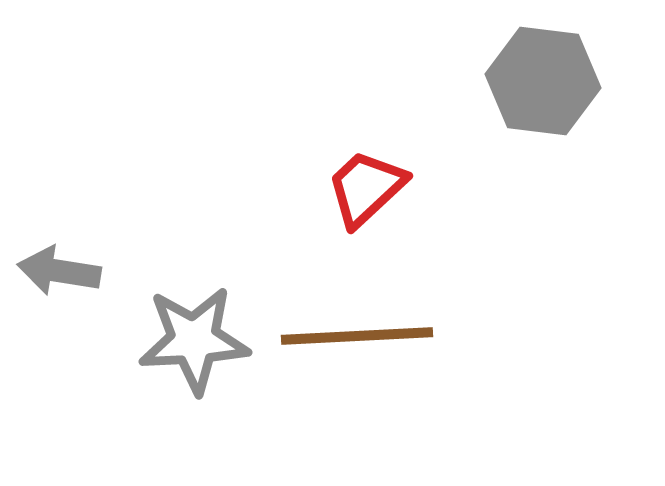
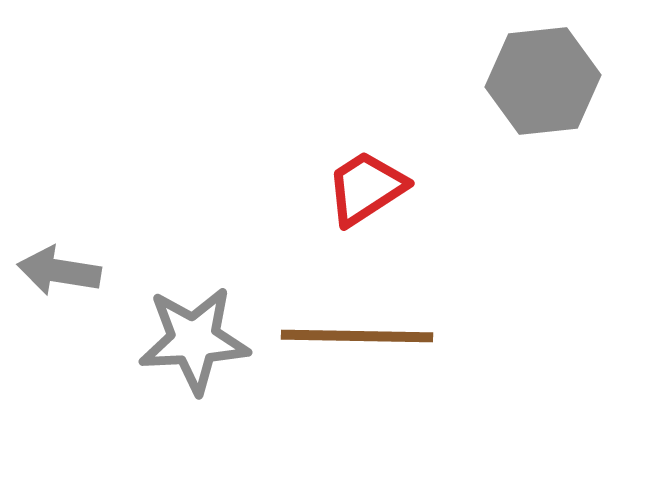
gray hexagon: rotated 13 degrees counterclockwise
red trapezoid: rotated 10 degrees clockwise
brown line: rotated 4 degrees clockwise
